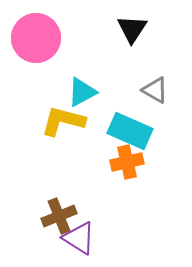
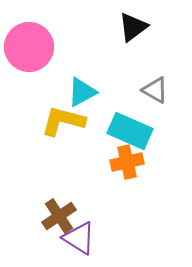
black triangle: moved 1 px right, 2 px up; rotated 20 degrees clockwise
pink circle: moved 7 px left, 9 px down
brown cross: rotated 12 degrees counterclockwise
